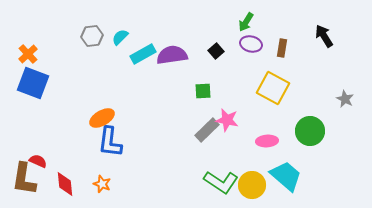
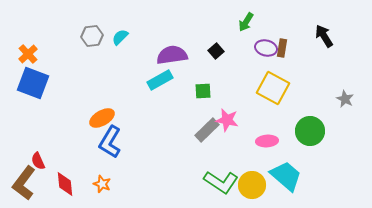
purple ellipse: moved 15 px right, 4 px down
cyan rectangle: moved 17 px right, 26 px down
blue L-shape: rotated 24 degrees clockwise
red semicircle: rotated 138 degrees counterclockwise
brown L-shape: moved 4 px down; rotated 28 degrees clockwise
